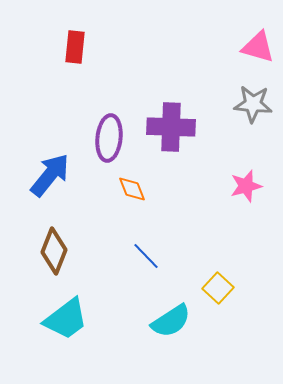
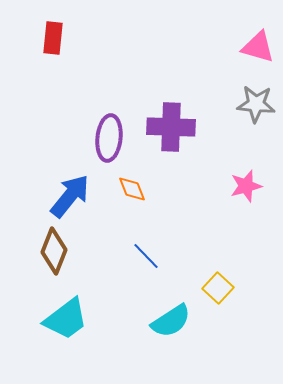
red rectangle: moved 22 px left, 9 px up
gray star: moved 3 px right
blue arrow: moved 20 px right, 21 px down
